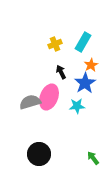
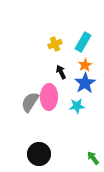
orange star: moved 6 px left
pink ellipse: rotated 20 degrees counterclockwise
gray semicircle: rotated 40 degrees counterclockwise
